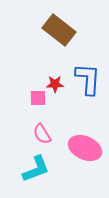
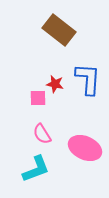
red star: rotated 12 degrees clockwise
